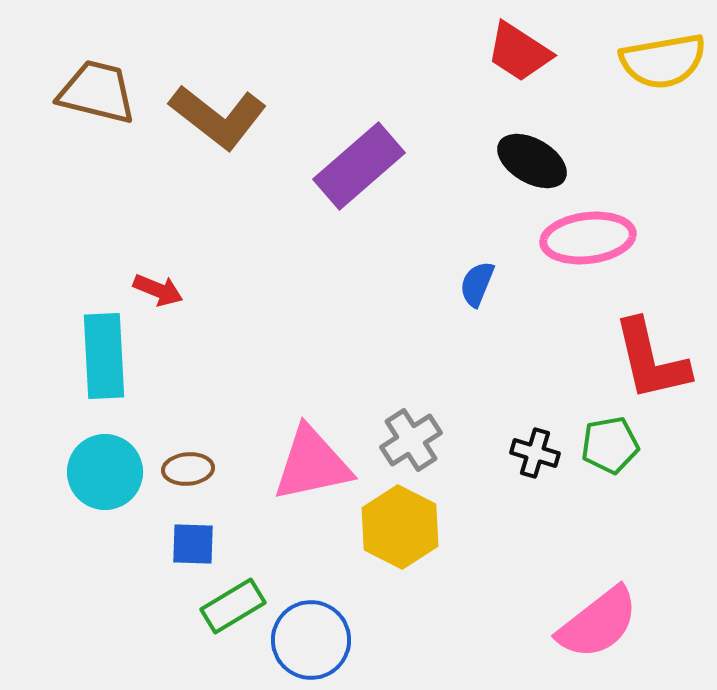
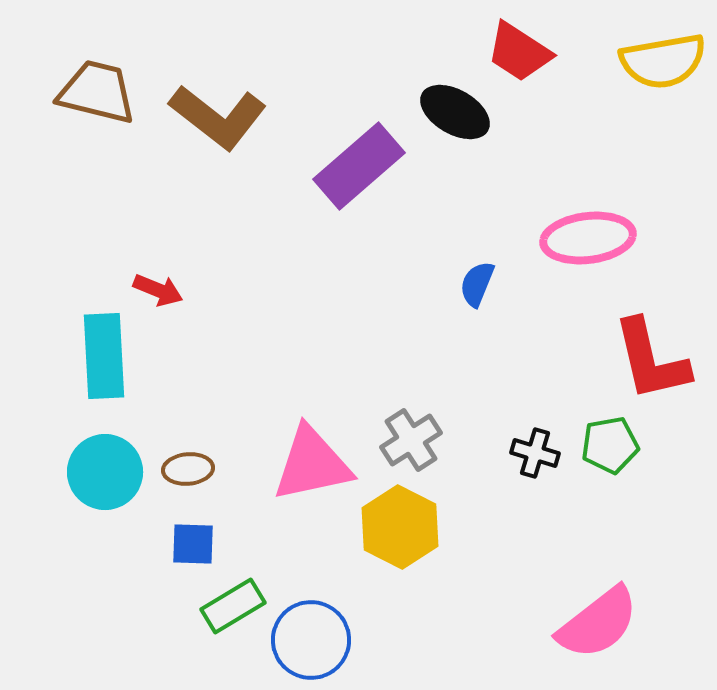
black ellipse: moved 77 px left, 49 px up
